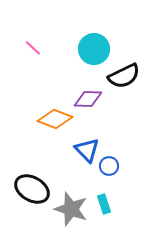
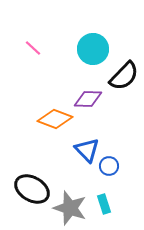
cyan circle: moved 1 px left
black semicircle: rotated 20 degrees counterclockwise
gray star: moved 1 px left, 1 px up
